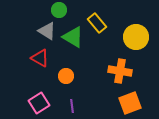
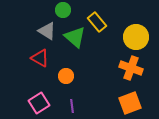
green circle: moved 4 px right
yellow rectangle: moved 1 px up
green triangle: moved 2 px right; rotated 10 degrees clockwise
orange cross: moved 11 px right, 3 px up; rotated 10 degrees clockwise
